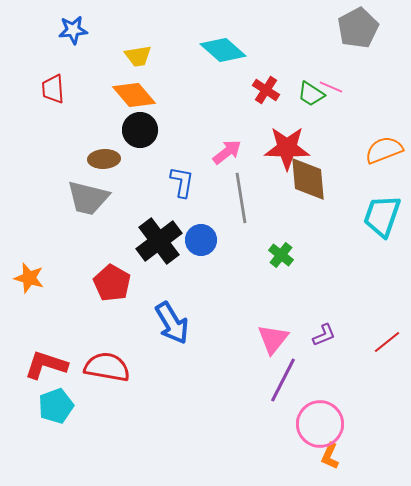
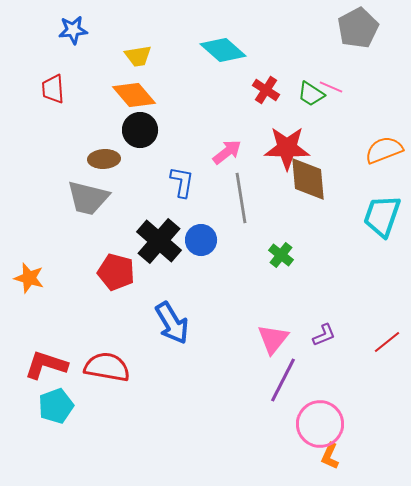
black cross: rotated 12 degrees counterclockwise
red pentagon: moved 4 px right, 11 px up; rotated 15 degrees counterclockwise
